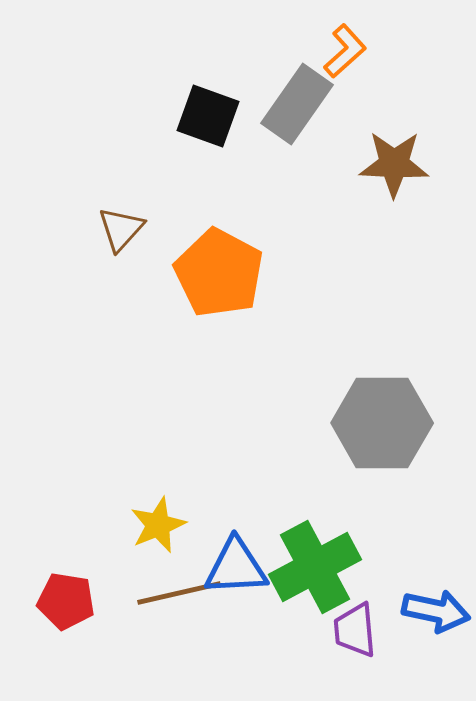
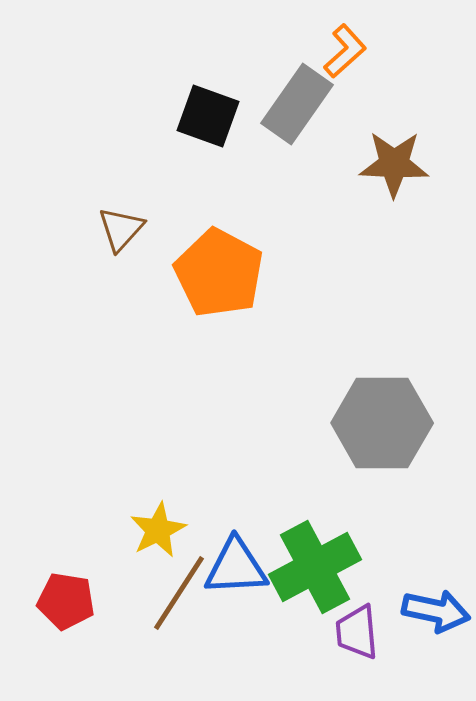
yellow star: moved 5 px down; rotated 4 degrees counterclockwise
brown line: rotated 44 degrees counterclockwise
purple trapezoid: moved 2 px right, 2 px down
